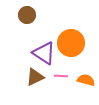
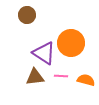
brown triangle: rotated 18 degrees clockwise
